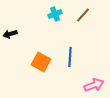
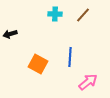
cyan cross: rotated 24 degrees clockwise
orange square: moved 3 px left, 2 px down
pink arrow: moved 6 px left, 3 px up; rotated 18 degrees counterclockwise
